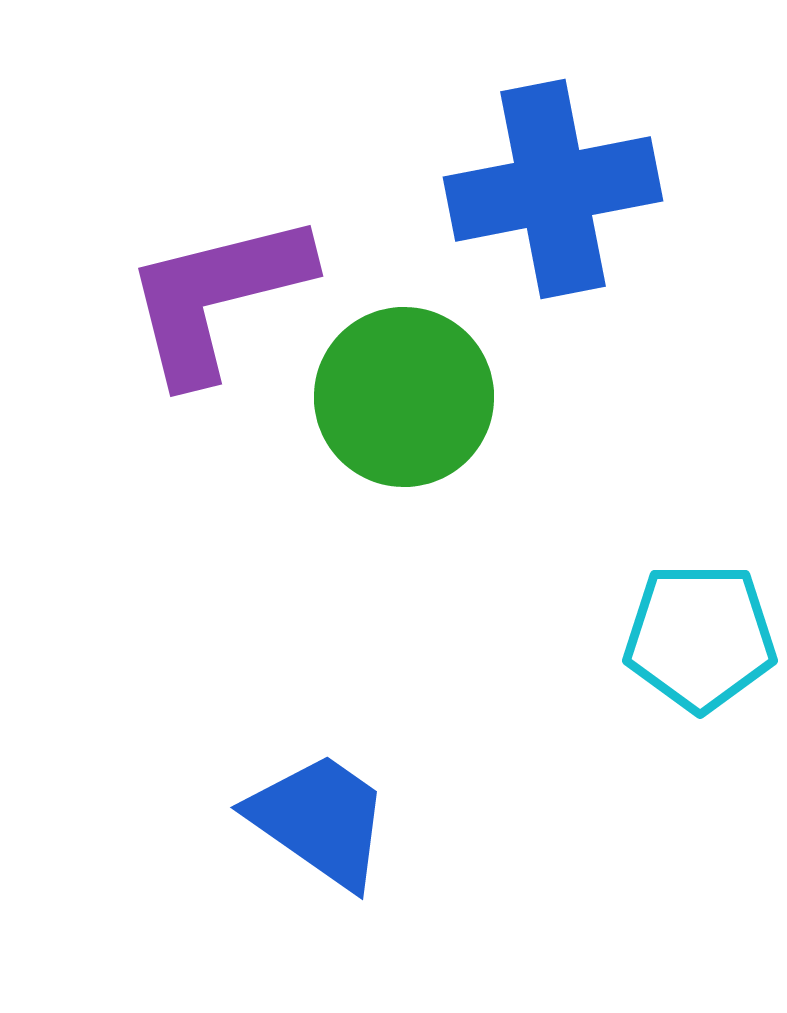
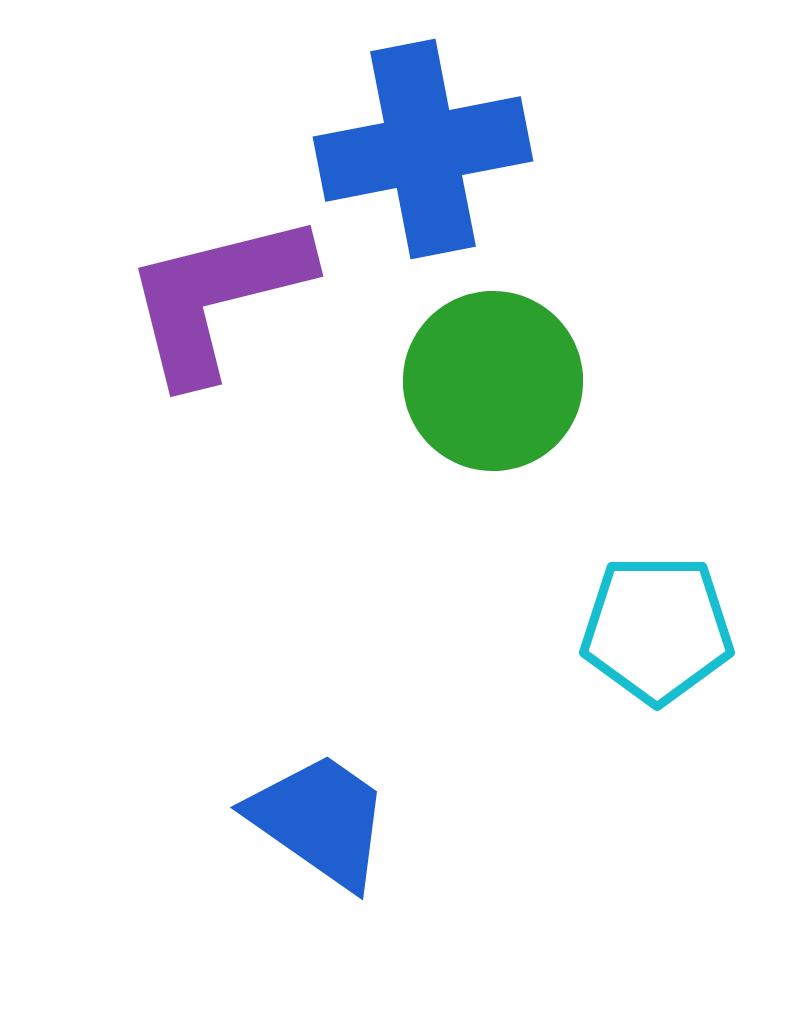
blue cross: moved 130 px left, 40 px up
green circle: moved 89 px right, 16 px up
cyan pentagon: moved 43 px left, 8 px up
